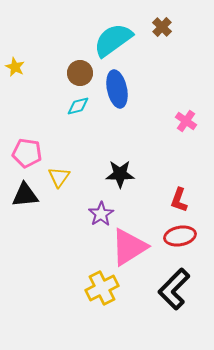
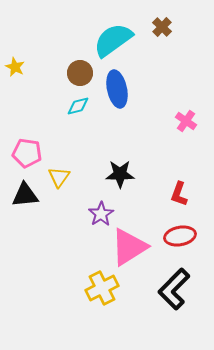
red L-shape: moved 6 px up
